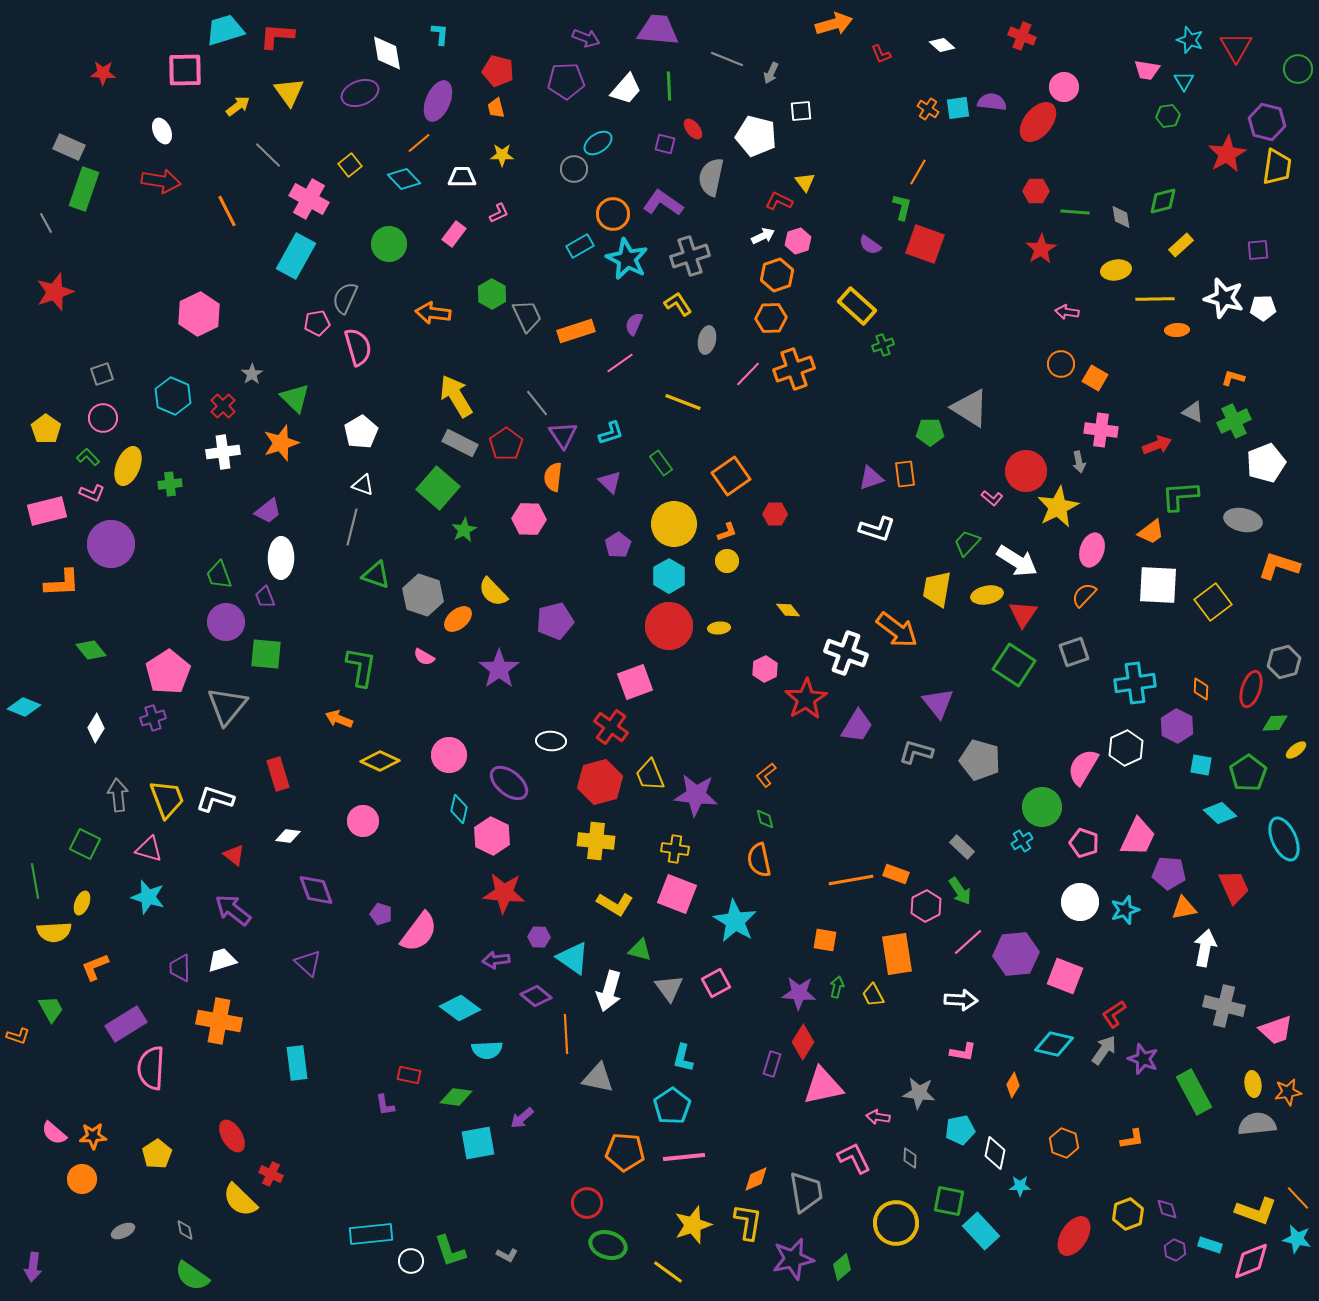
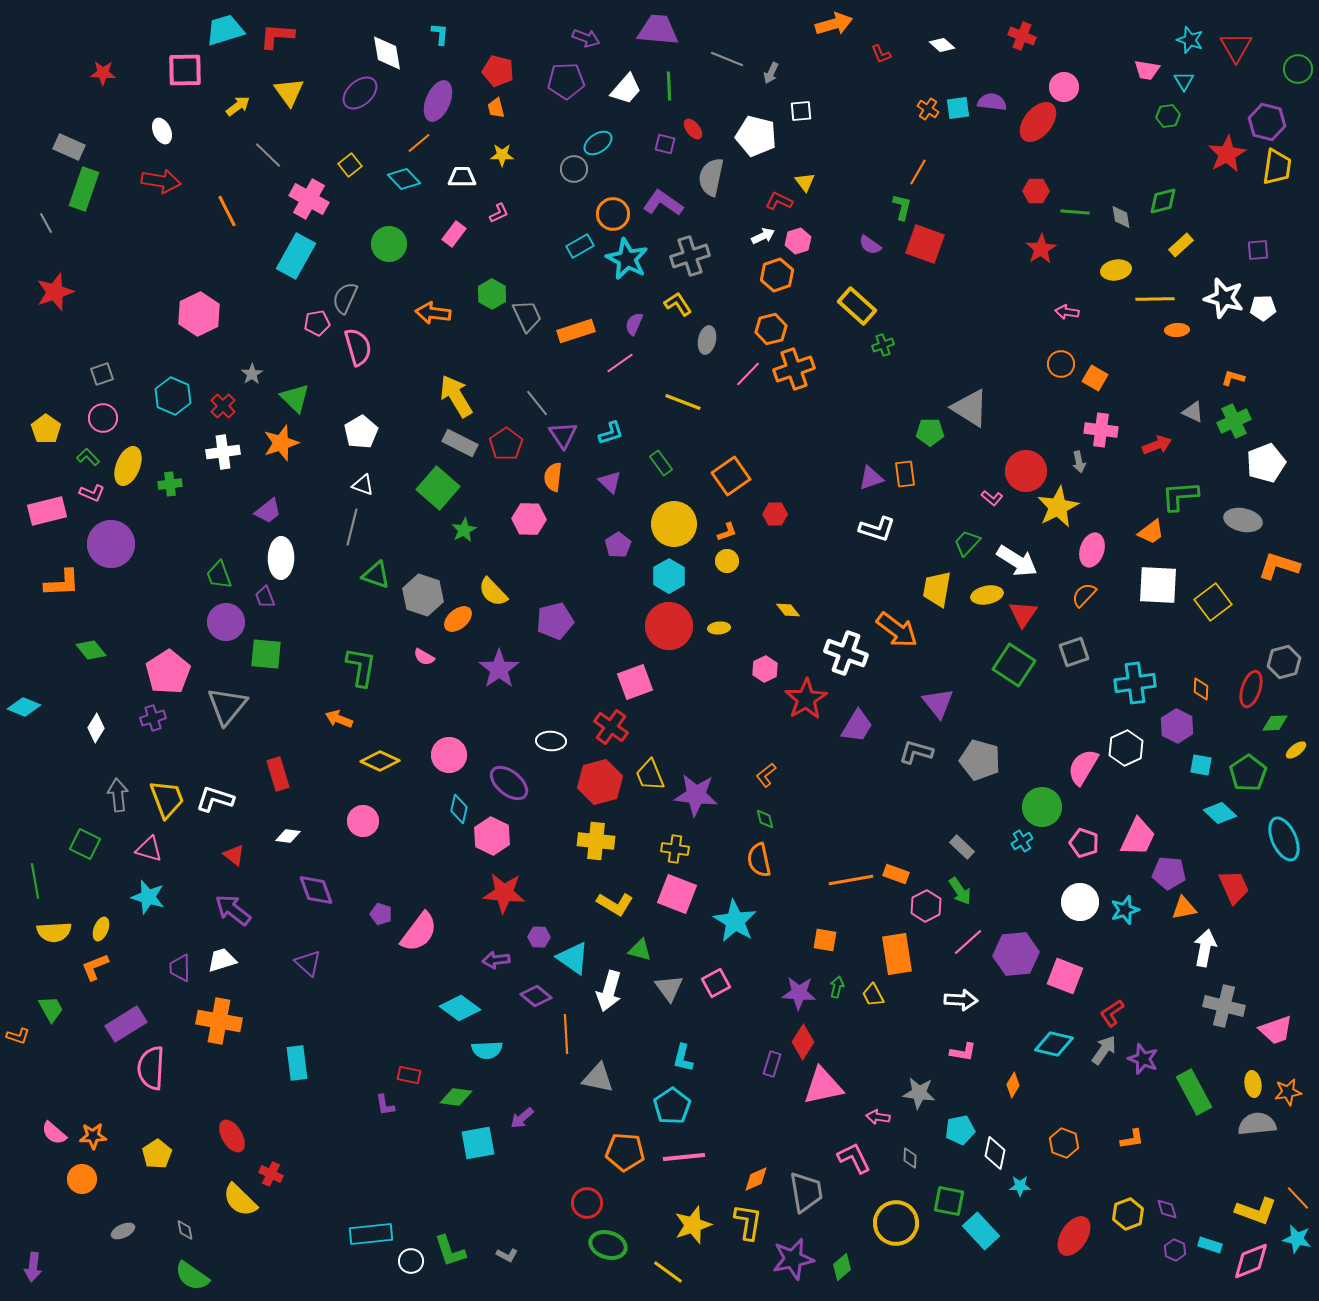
purple ellipse at (360, 93): rotated 21 degrees counterclockwise
orange hexagon at (771, 318): moved 11 px down; rotated 12 degrees counterclockwise
yellow ellipse at (82, 903): moved 19 px right, 26 px down
red L-shape at (1114, 1014): moved 2 px left, 1 px up
